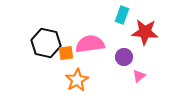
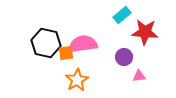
cyan rectangle: rotated 30 degrees clockwise
pink semicircle: moved 7 px left
pink triangle: rotated 32 degrees clockwise
